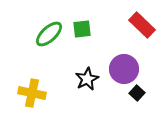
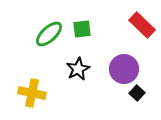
black star: moved 9 px left, 10 px up
